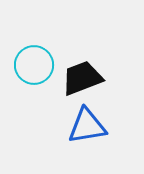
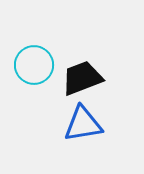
blue triangle: moved 4 px left, 2 px up
